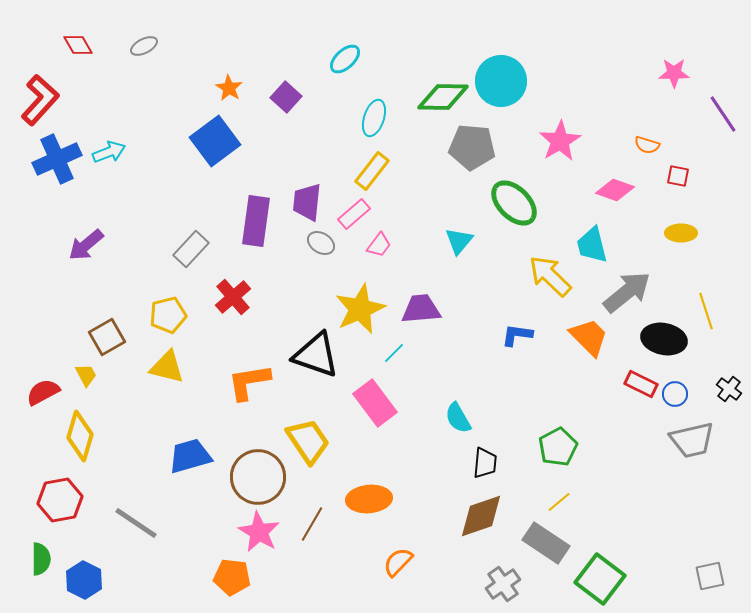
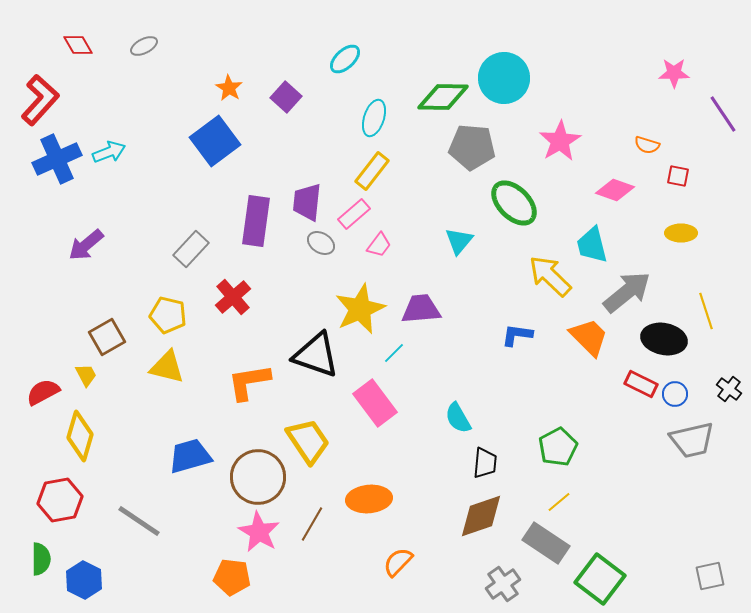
cyan circle at (501, 81): moved 3 px right, 3 px up
yellow pentagon at (168, 315): rotated 27 degrees clockwise
gray line at (136, 523): moved 3 px right, 2 px up
